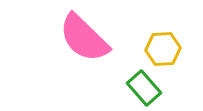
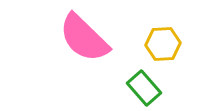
yellow hexagon: moved 5 px up
